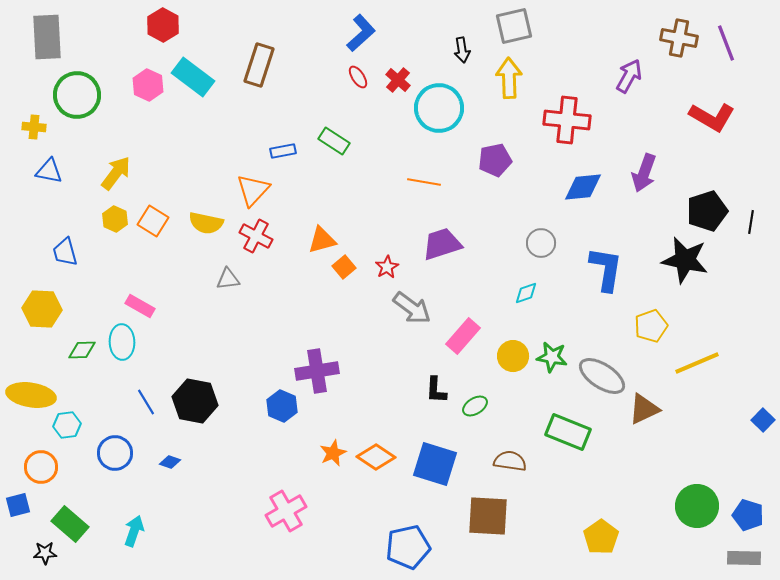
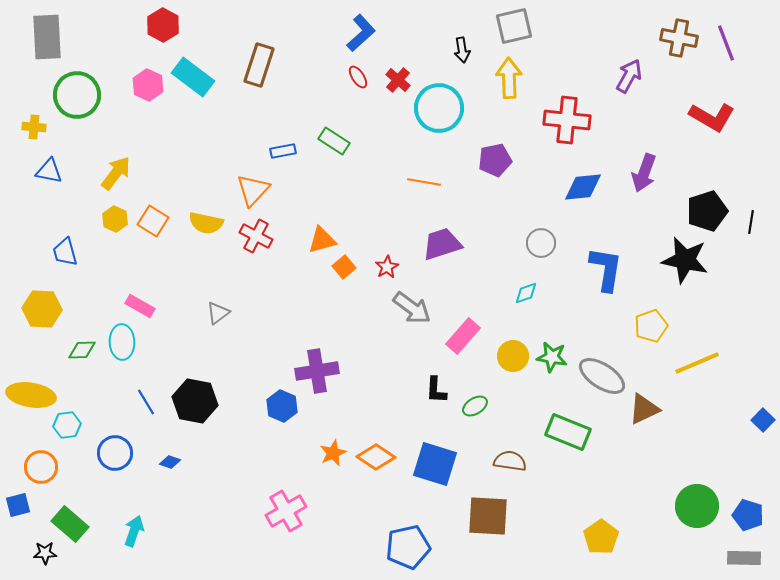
gray triangle at (228, 279): moved 10 px left, 34 px down; rotated 30 degrees counterclockwise
